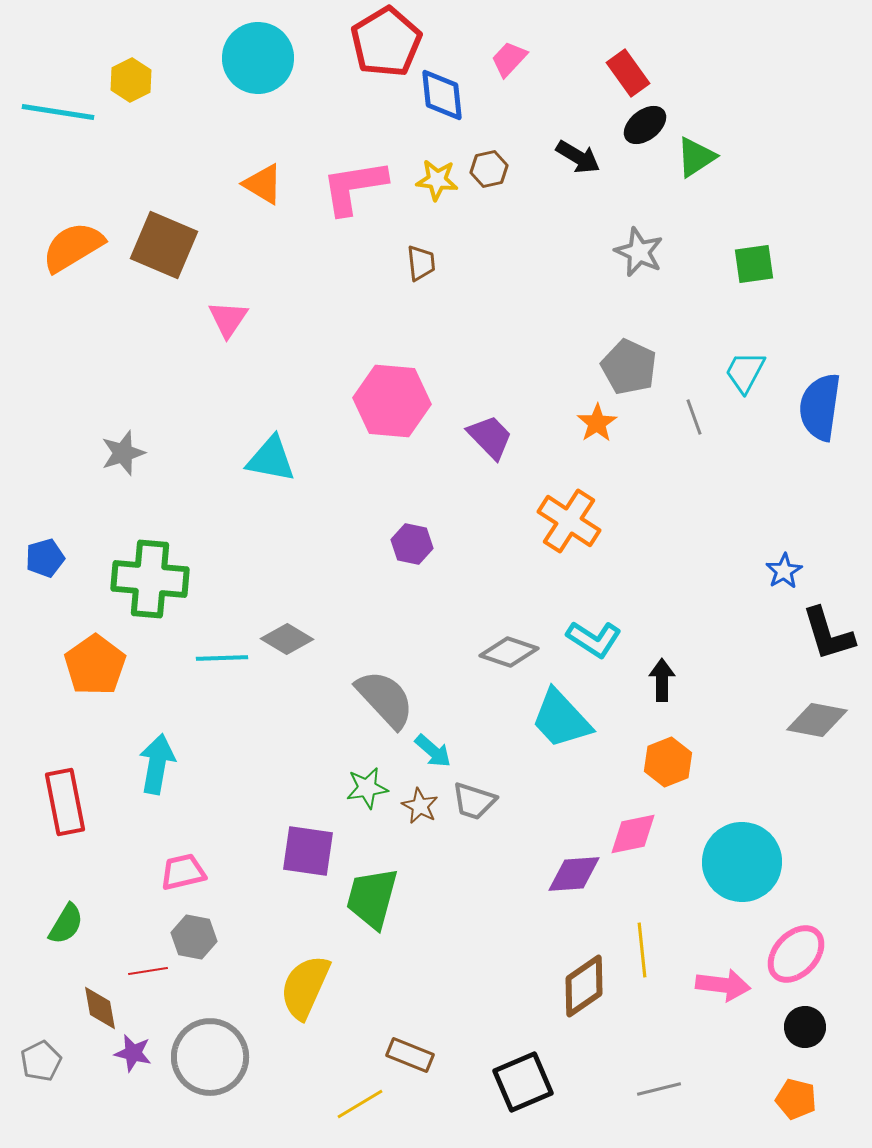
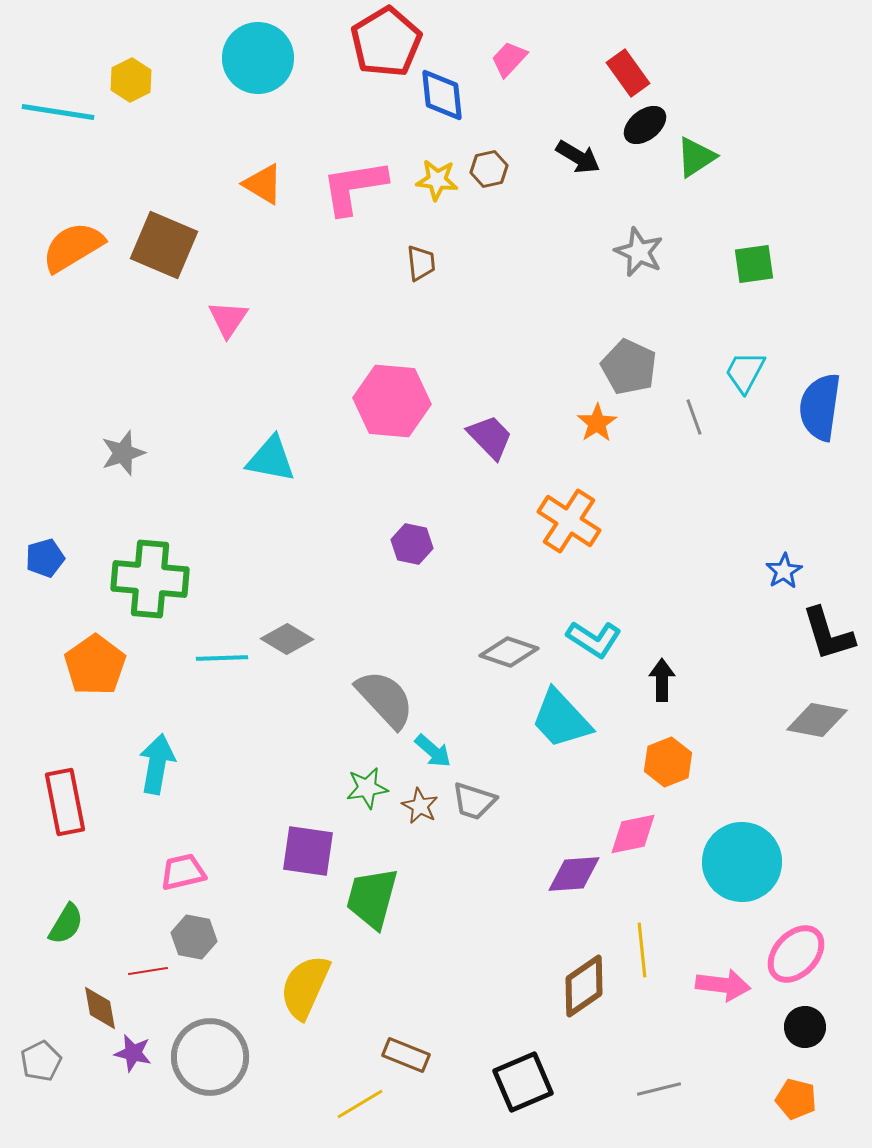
brown rectangle at (410, 1055): moved 4 px left
